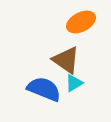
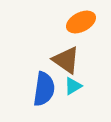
cyan triangle: moved 1 px left, 3 px down
blue semicircle: rotated 76 degrees clockwise
